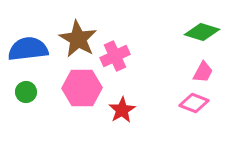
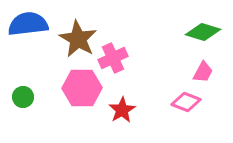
green diamond: moved 1 px right
blue semicircle: moved 25 px up
pink cross: moved 2 px left, 2 px down
green circle: moved 3 px left, 5 px down
pink diamond: moved 8 px left, 1 px up
